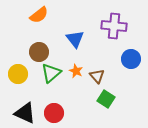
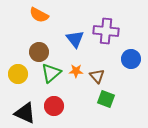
orange semicircle: rotated 66 degrees clockwise
purple cross: moved 8 px left, 5 px down
orange star: rotated 24 degrees counterclockwise
green square: rotated 12 degrees counterclockwise
red circle: moved 7 px up
